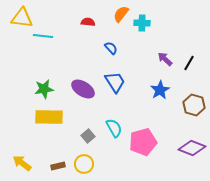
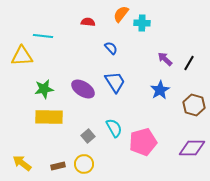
yellow triangle: moved 38 px down; rotated 10 degrees counterclockwise
purple diamond: rotated 20 degrees counterclockwise
